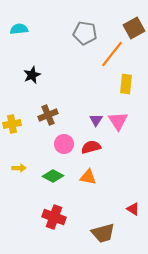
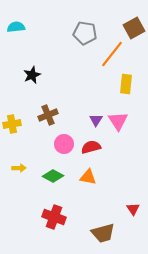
cyan semicircle: moved 3 px left, 2 px up
red triangle: rotated 24 degrees clockwise
